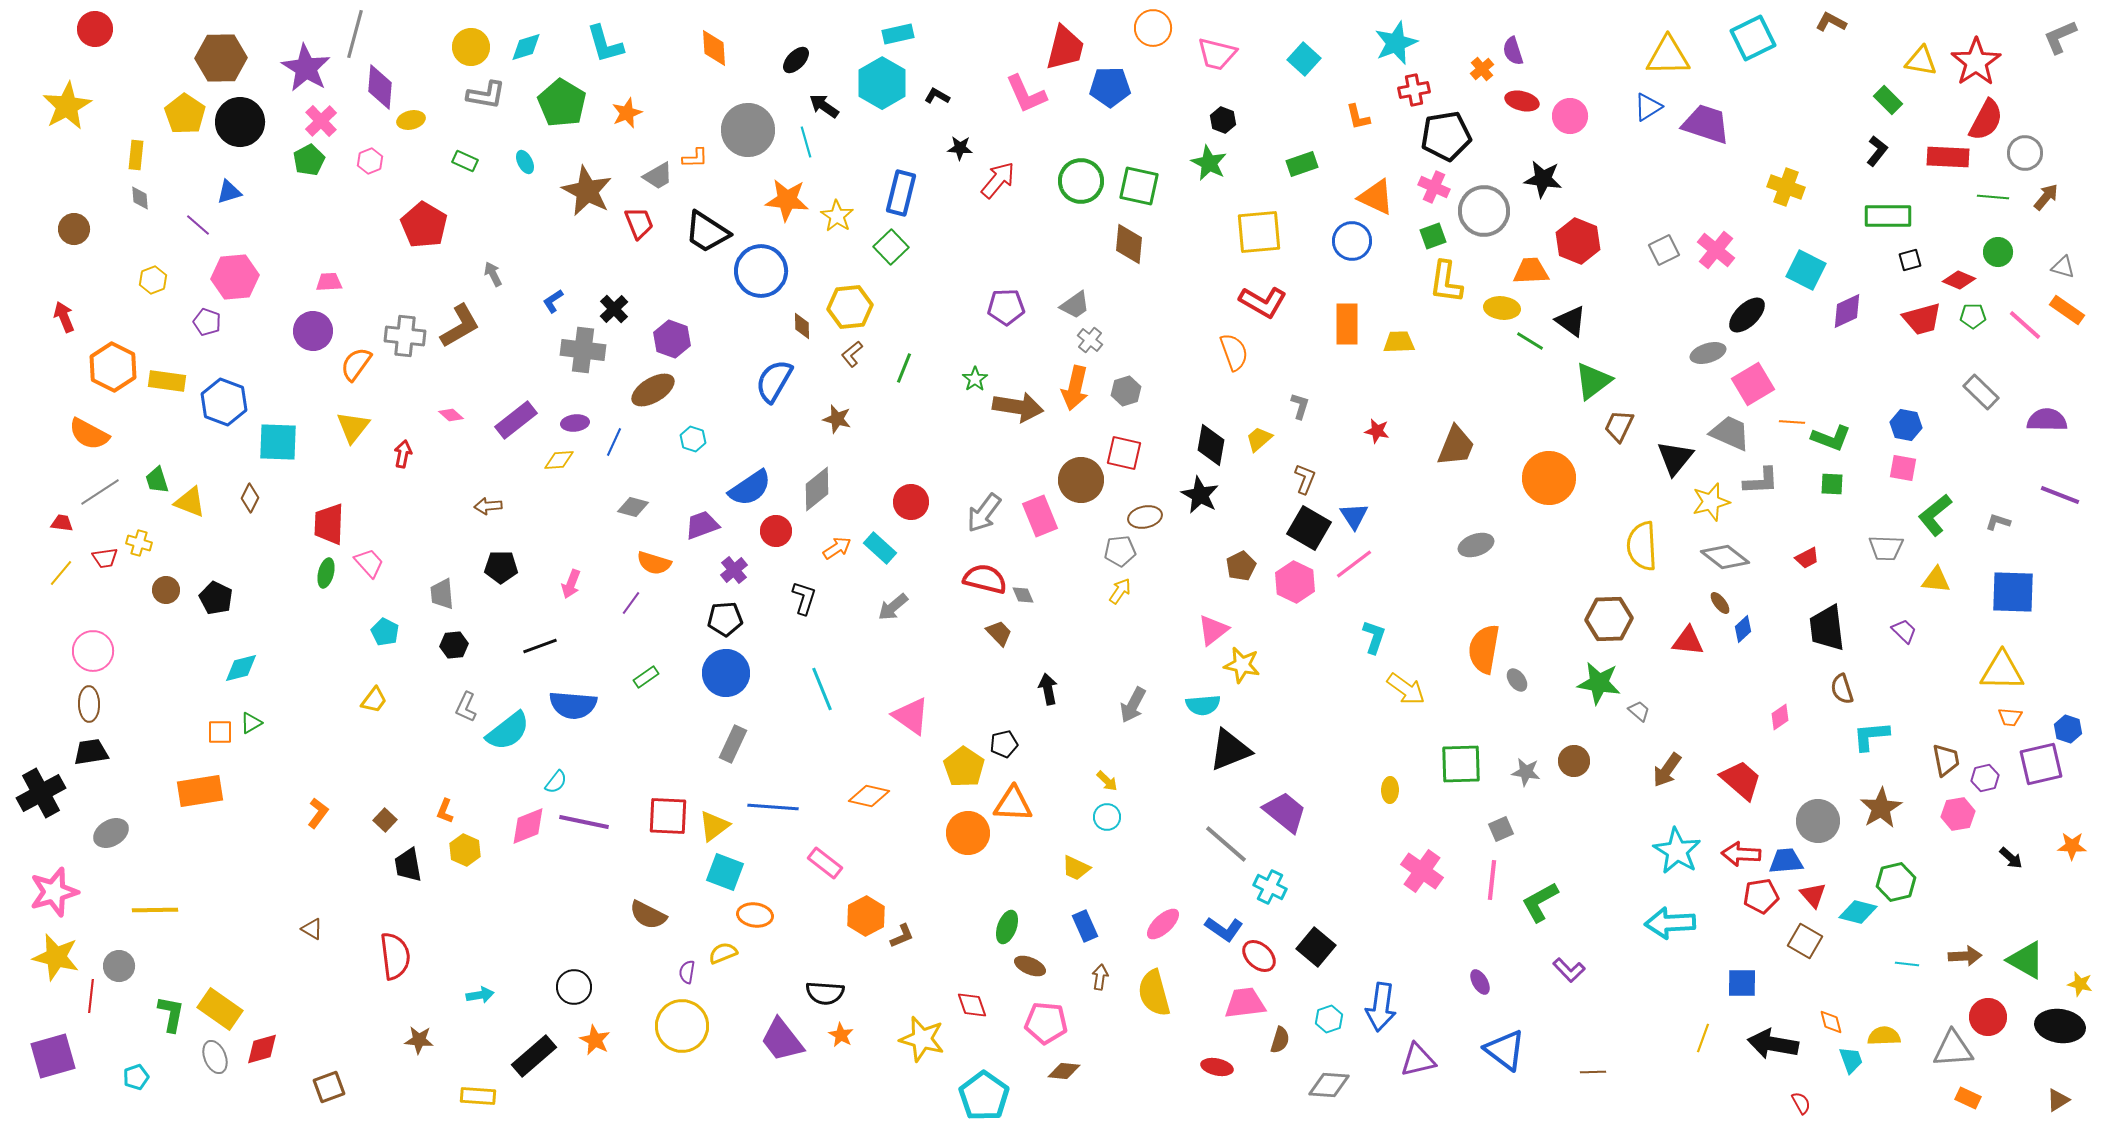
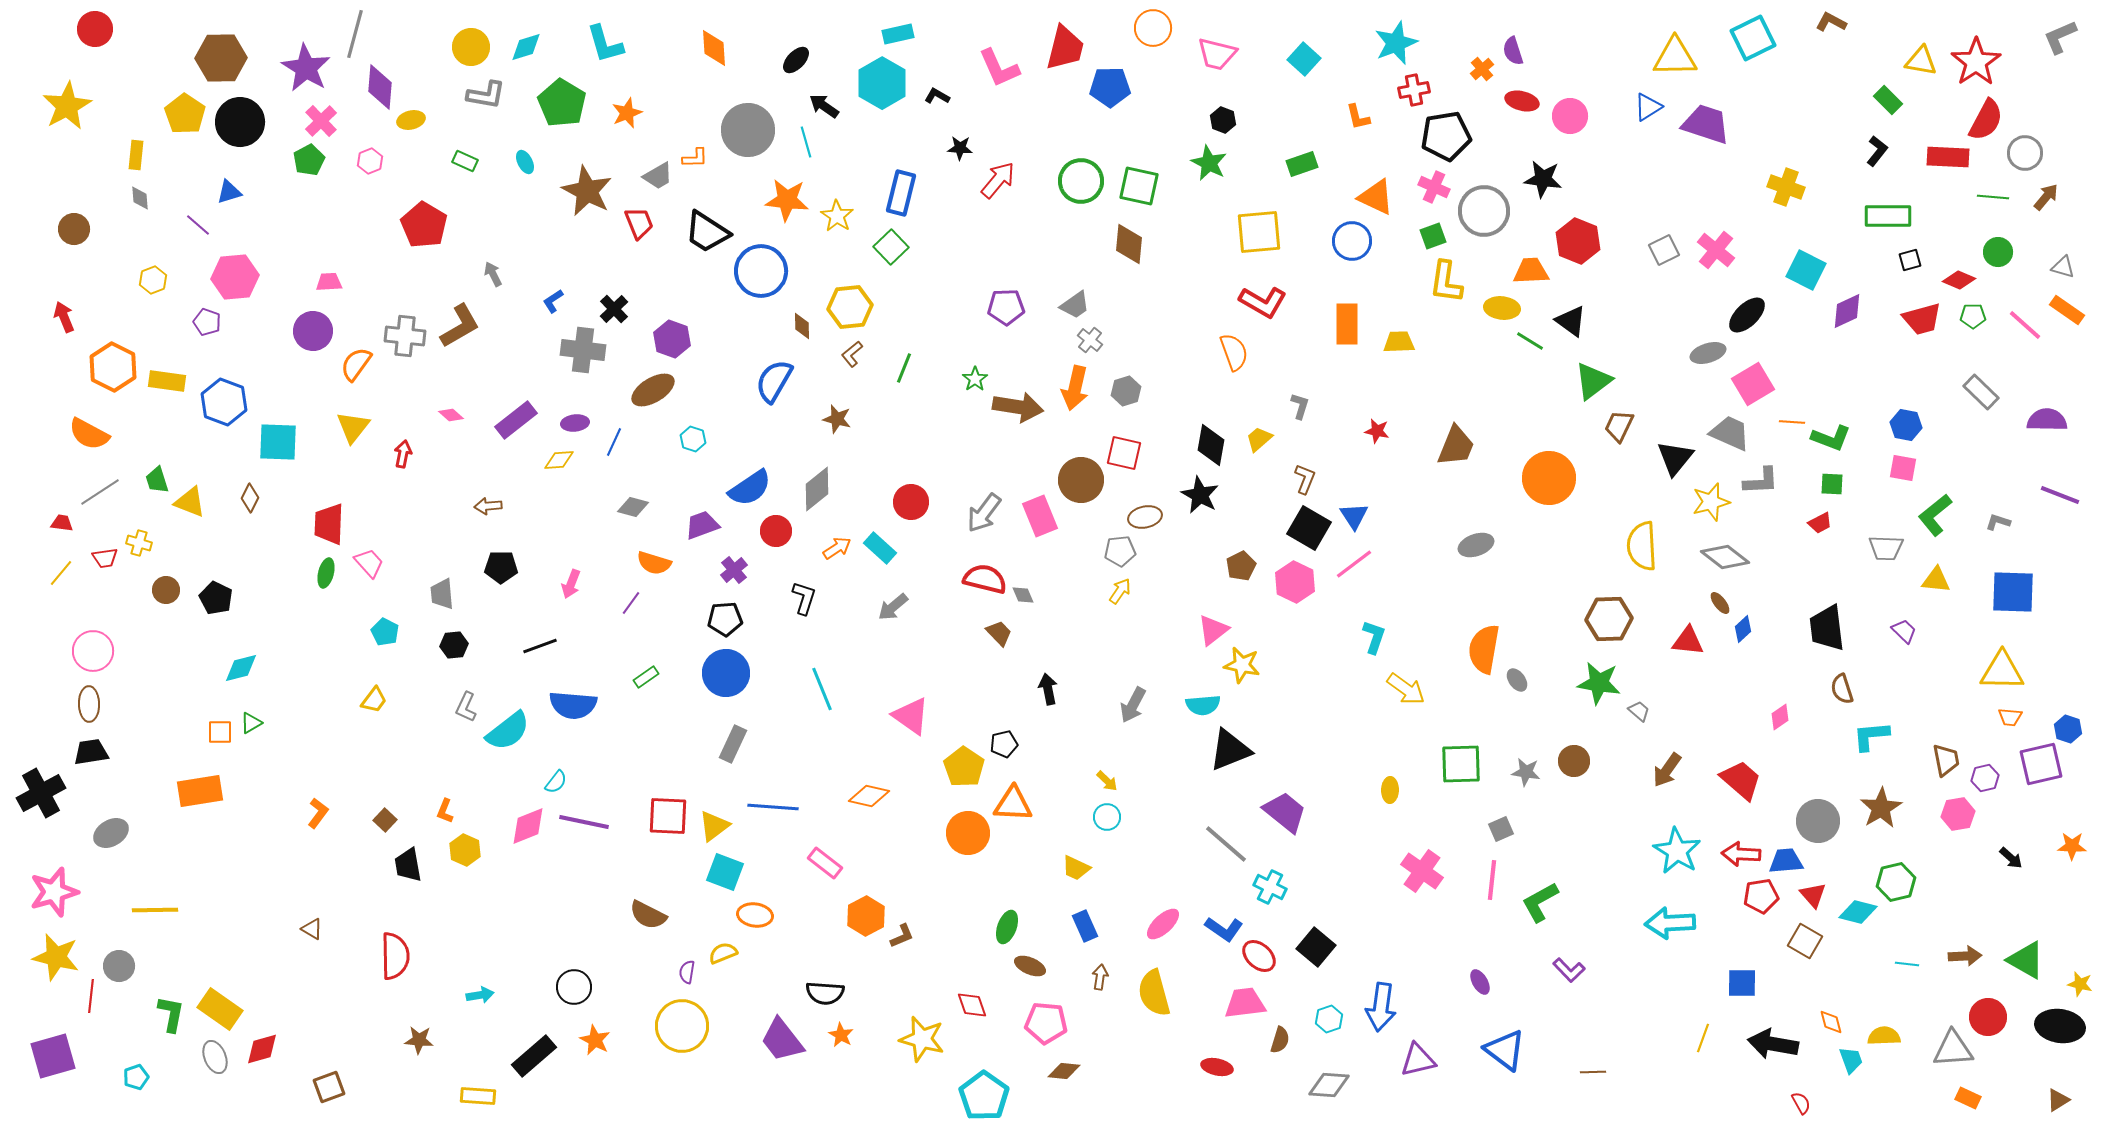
yellow triangle at (1668, 56): moved 7 px right, 1 px down
pink L-shape at (1026, 94): moved 27 px left, 26 px up
red trapezoid at (1807, 558): moved 13 px right, 35 px up
red semicircle at (395, 956): rotated 6 degrees clockwise
